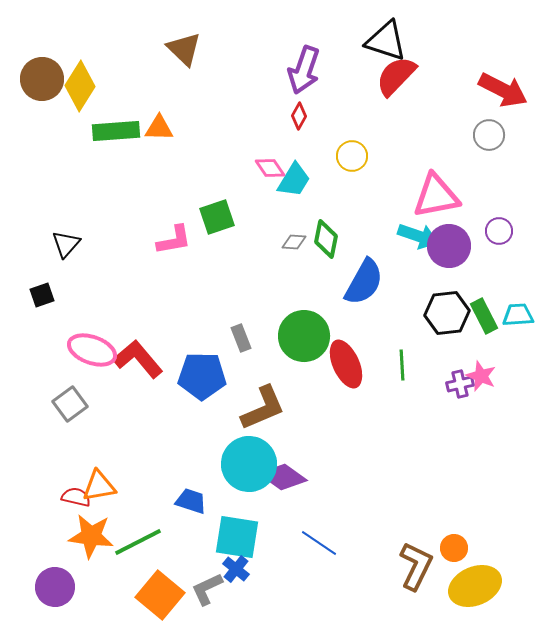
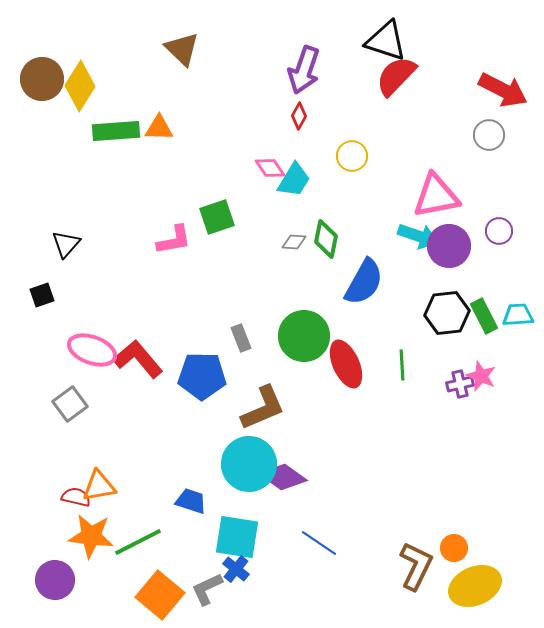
brown triangle at (184, 49): moved 2 px left
purple circle at (55, 587): moved 7 px up
